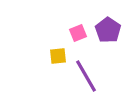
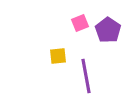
pink square: moved 2 px right, 10 px up
purple line: rotated 20 degrees clockwise
